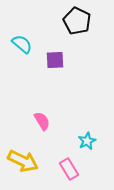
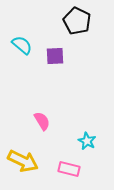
cyan semicircle: moved 1 px down
purple square: moved 4 px up
cyan star: rotated 18 degrees counterclockwise
pink rectangle: rotated 45 degrees counterclockwise
